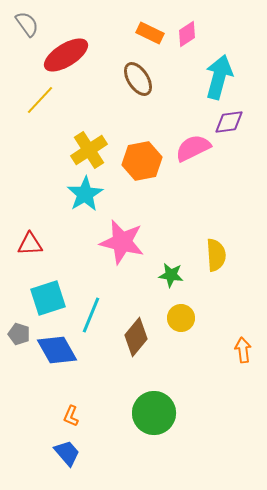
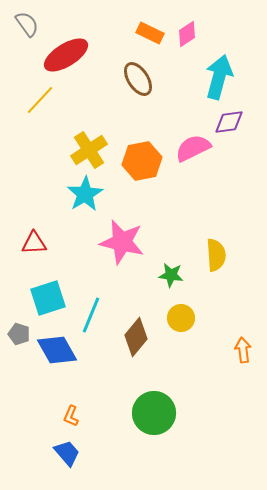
red triangle: moved 4 px right, 1 px up
